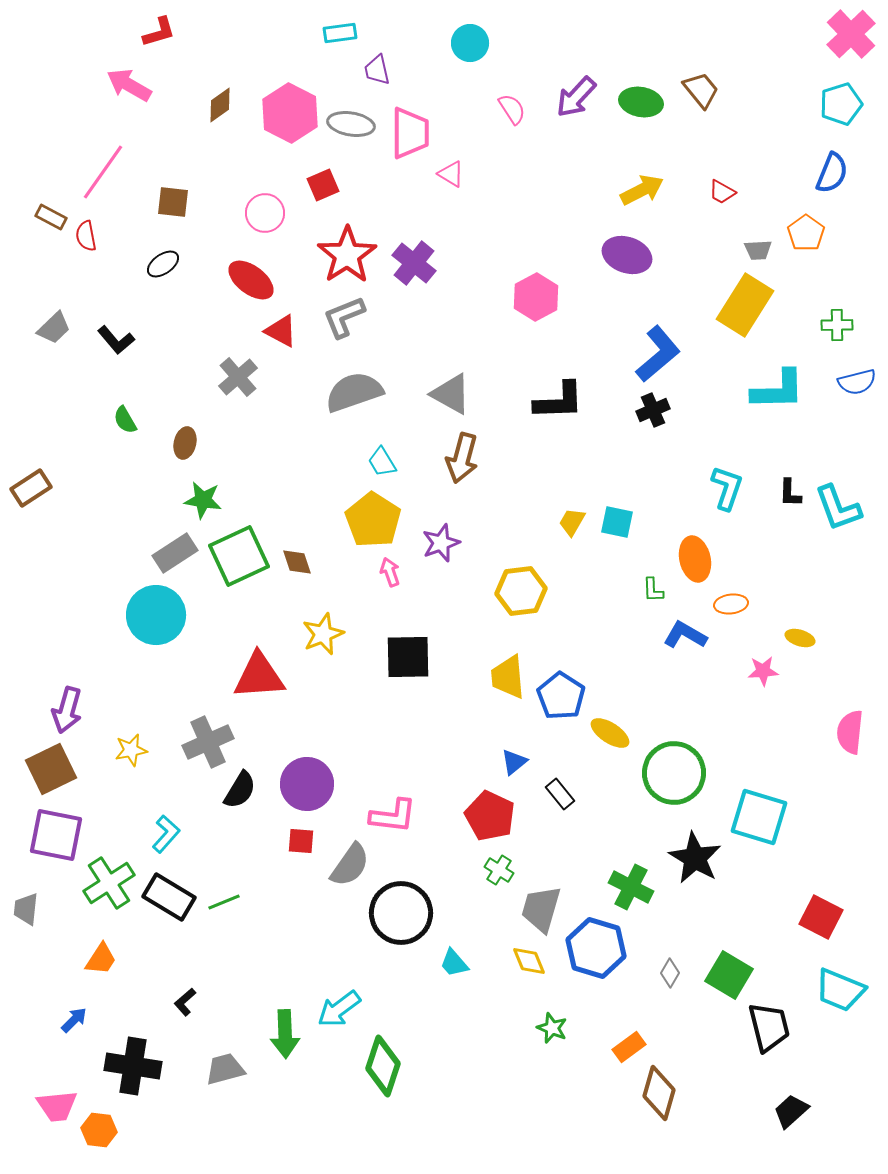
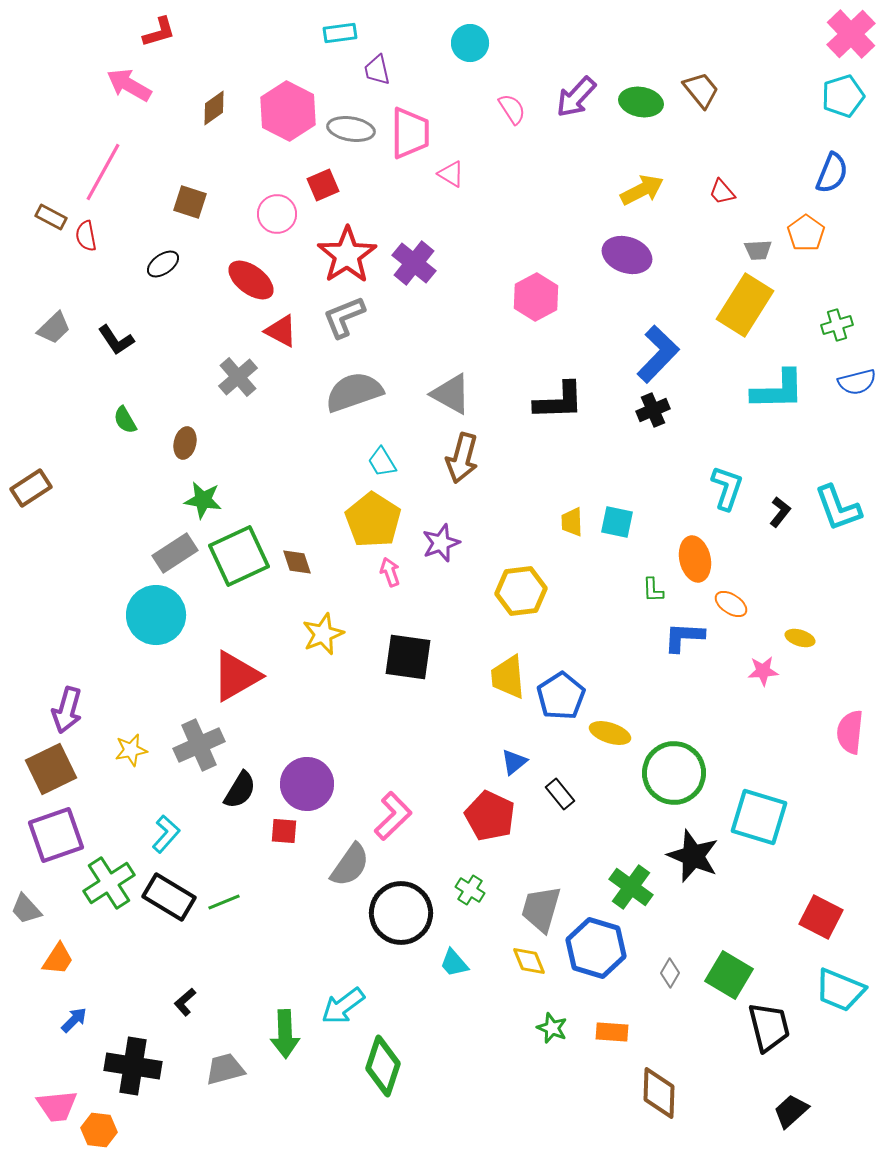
cyan pentagon at (841, 104): moved 2 px right, 8 px up
brown diamond at (220, 105): moved 6 px left, 3 px down
pink hexagon at (290, 113): moved 2 px left, 2 px up
gray ellipse at (351, 124): moved 5 px down
pink line at (103, 172): rotated 6 degrees counterclockwise
red trapezoid at (722, 192): rotated 20 degrees clockwise
brown square at (173, 202): moved 17 px right; rotated 12 degrees clockwise
pink circle at (265, 213): moved 12 px right, 1 px down
green cross at (837, 325): rotated 16 degrees counterclockwise
black L-shape at (116, 340): rotated 6 degrees clockwise
blue L-shape at (658, 354): rotated 6 degrees counterclockwise
black L-shape at (790, 493): moved 10 px left, 19 px down; rotated 144 degrees counterclockwise
yellow trapezoid at (572, 522): rotated 32 degrees counterclockwise
orange ellipse at (731, 604): rotated 40 degrees clockwise
blue L-shape at (685, 635): moved 1 px left, 2 px down; rotated 27 degrees counterclockwise
black square at (408, 657): rotated 9 degrees clockwise
red triangle at (259, 676): moved 23 px left; rotated 26 degrees counterclockwise
blue pentagon at (561, 696): rotated 6 degrees clockwise
yellow ellipse at (610, 733): rotated 15 degrees counterclockwise
gray cross at (208, 742): moved 9 px left, 3 px down
pink L-shape at (393, 816): rotated 51 degrees counterclockwise
purple square at (56, 835): rotated 30 degrees counterclockwise
red square at (301, 841): moved 17 px left, 10 px up
black star at (695, 858): moved 2 px left, 2 px up; rotated 8 degrees counterclockwise
green cross at (499, 870): moved 29 px left, 20 px down
green cross at (631, 887): rotated 9 degrees clockwise
gray trapezoid at (26, 909): rotated 48 degrees counterclockwise
orange trapezoid at (101, 959): moved 43 px left
cyan arrow at (339, 1009): moved 4 px right, 3 px up
orange rectangle at (629, 1047): moved 17 px left, 15 px up; rotated 40 degrees clockwise
brown diamond at (659, 1093): rotated 14 degrees counterclockwise
